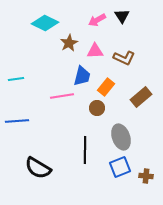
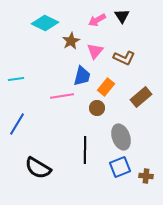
brown star: moved 2 px right, 2 px up
pink triangle: rotated 48 degrees counterclockwise
blue line: moved 3 px down; rotated 55 degrees counterclockwise
